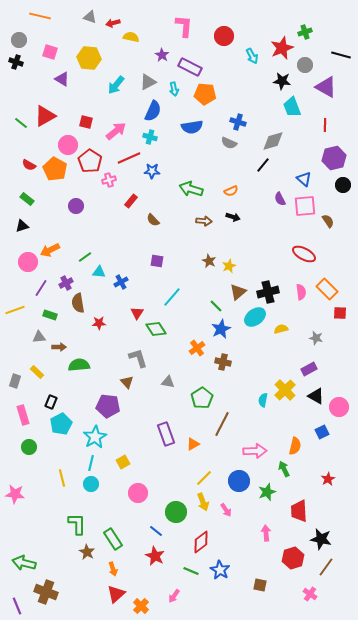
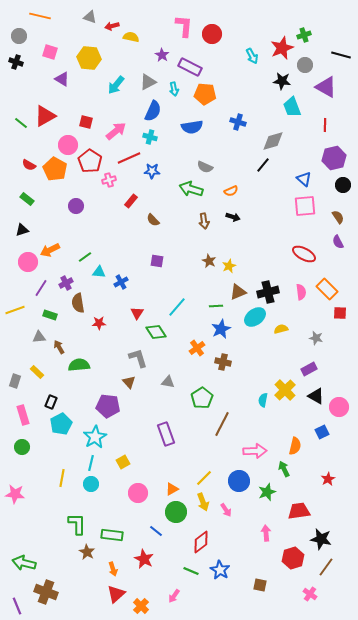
red arrow at (113, 23): moved 1 px left, 3 px down
green cross at (305, 32): moved 1 px left, 3 px down
red circle at (224, 36): moved 12 px left, 2 px up
gray circle at (19, 40): moved 4 px up
gray semicircle at (229, 143): moved 24 px left, 24 px down
purple semicircle at (280, 199): moved 58 px right, 43 px down
brown arrow at (204, 221): rotated 77 degrees clockwise
brown semicircle at (328, 221): moved 10 px right, 4 px up
black triangle at (22, 226): moved 4 px down
brown triangle at (238, 292): rotated 18 degrees clockwise
cyan line at (172, 297): moved 5 px right, 10 px down
green line at (216, 306): rotated 48 degrees counterclockwise
green diamond at (156, 329): moved 3 px down
brown arrow at (59, 347): rotated 120 degrees counterclockwise
brown triangle at (127, 382): moved 2 px right
orange triangle at (193, 444): moved 21 px left, 45 px down
green circle at (29, 447): moved 7 px left
yellow line at (62, 478): rotated 24 degrees clockwise
red trapezoid at (299, 511): rotated 85 degrees clockwise
green rectangle at (113, 539): moved 1 px left, 4 px up; rotated 50 degrees counterclockwise
red star at (155, 556): moved 11 px left, 3 px down
